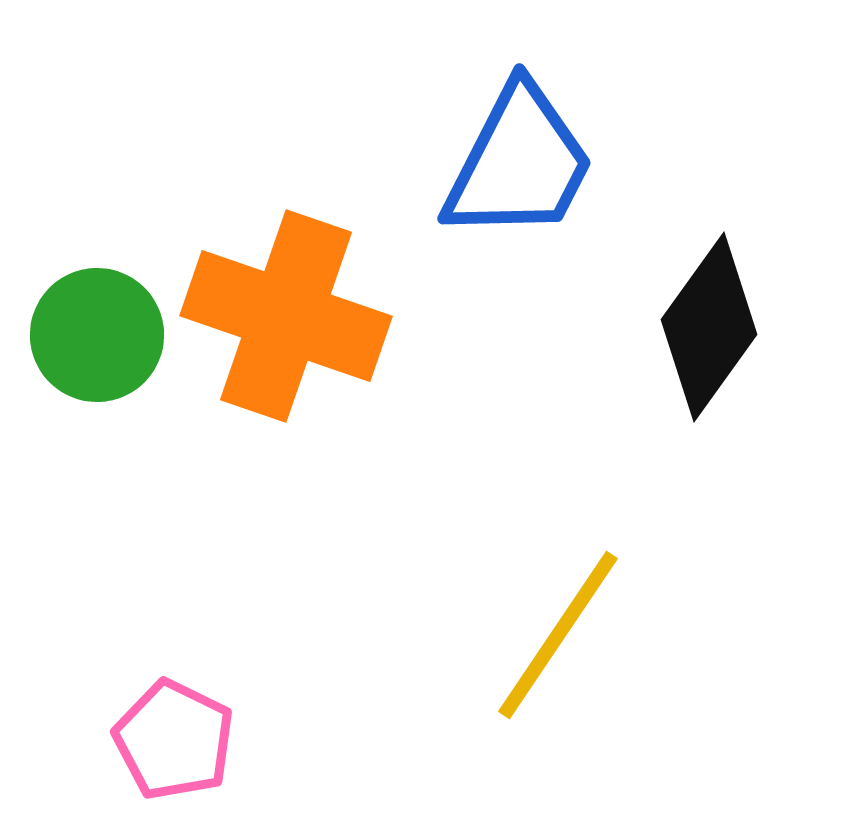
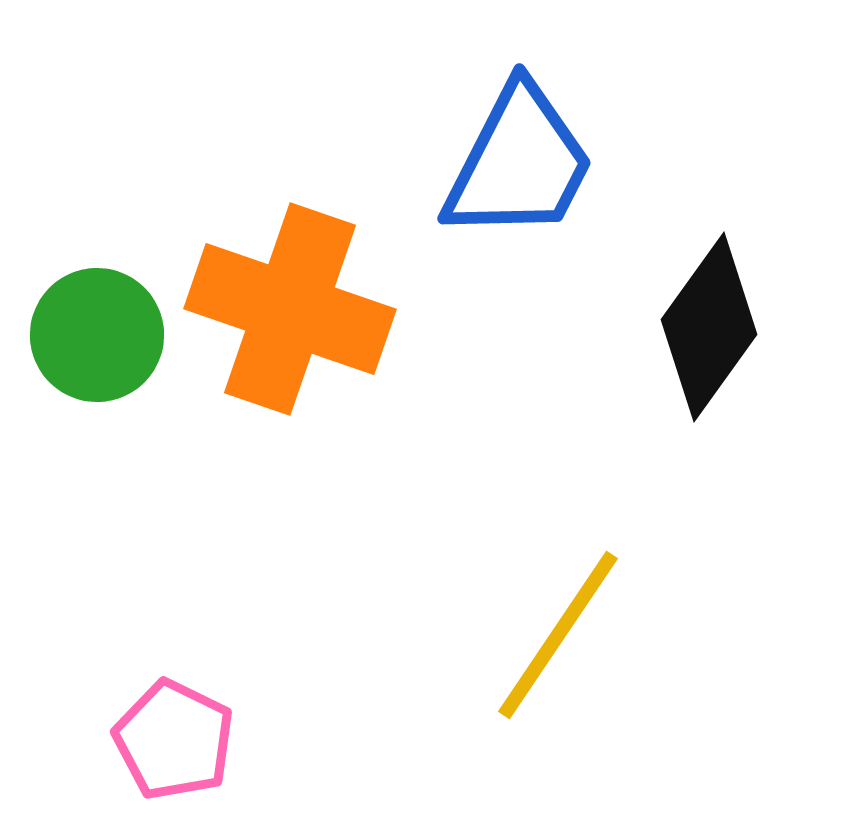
orange cross: moved 4 px right, 7 px up
